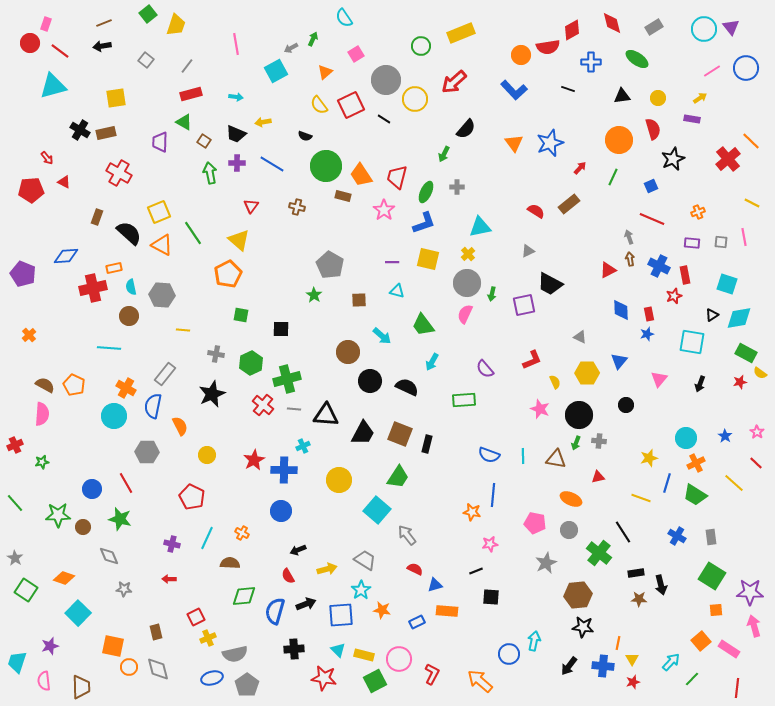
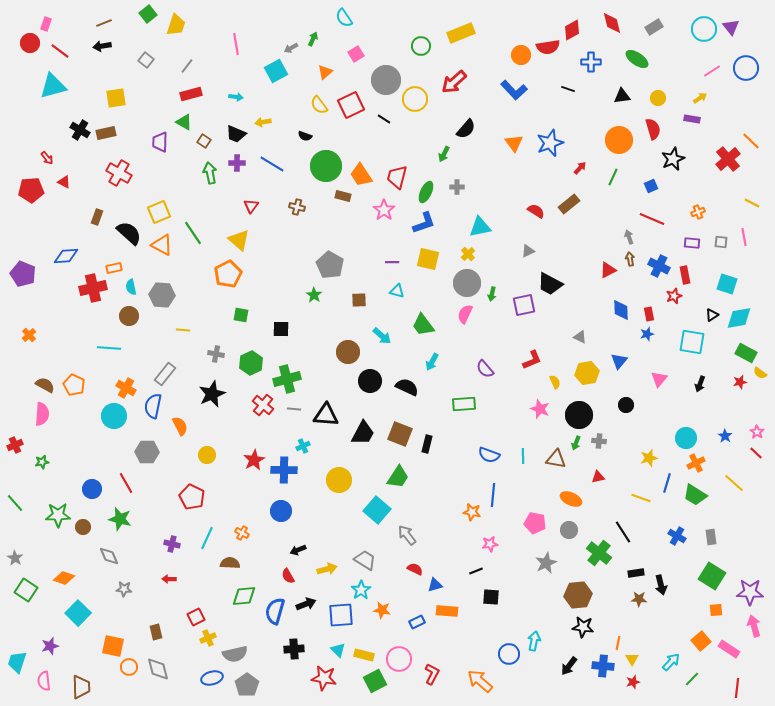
yellow hexagon at (587, 373): rotated 10 degrees counterclockwise
green rectangle at (464, 400): moved 4 px down
red line at (756, 463): moved 10 px up
